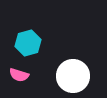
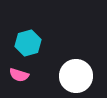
white circle: moved 3 px right
